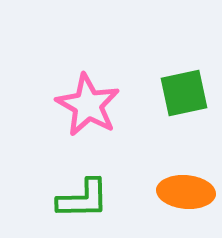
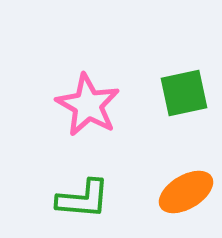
orange ellipse: rotated 36 degrees counterclockwise
green L-shape: rotated 6 degrees clockwise
